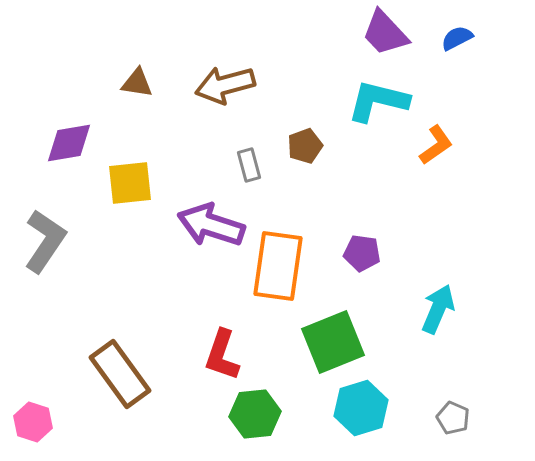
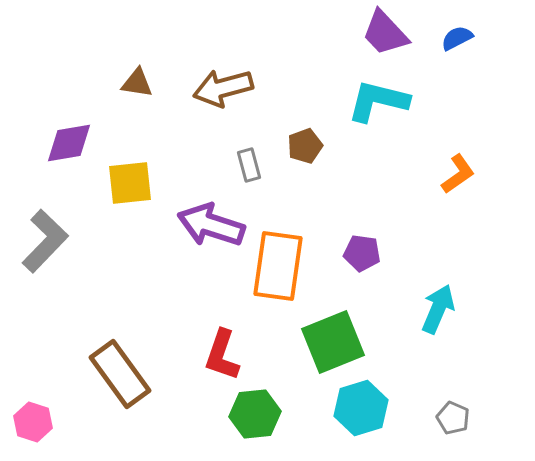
brown arrow: moved 2 px left, 3 px down
orange L-shape: moved 22 px right, 29 px down
gray L-shape: rotated 10 degrees clockwise
